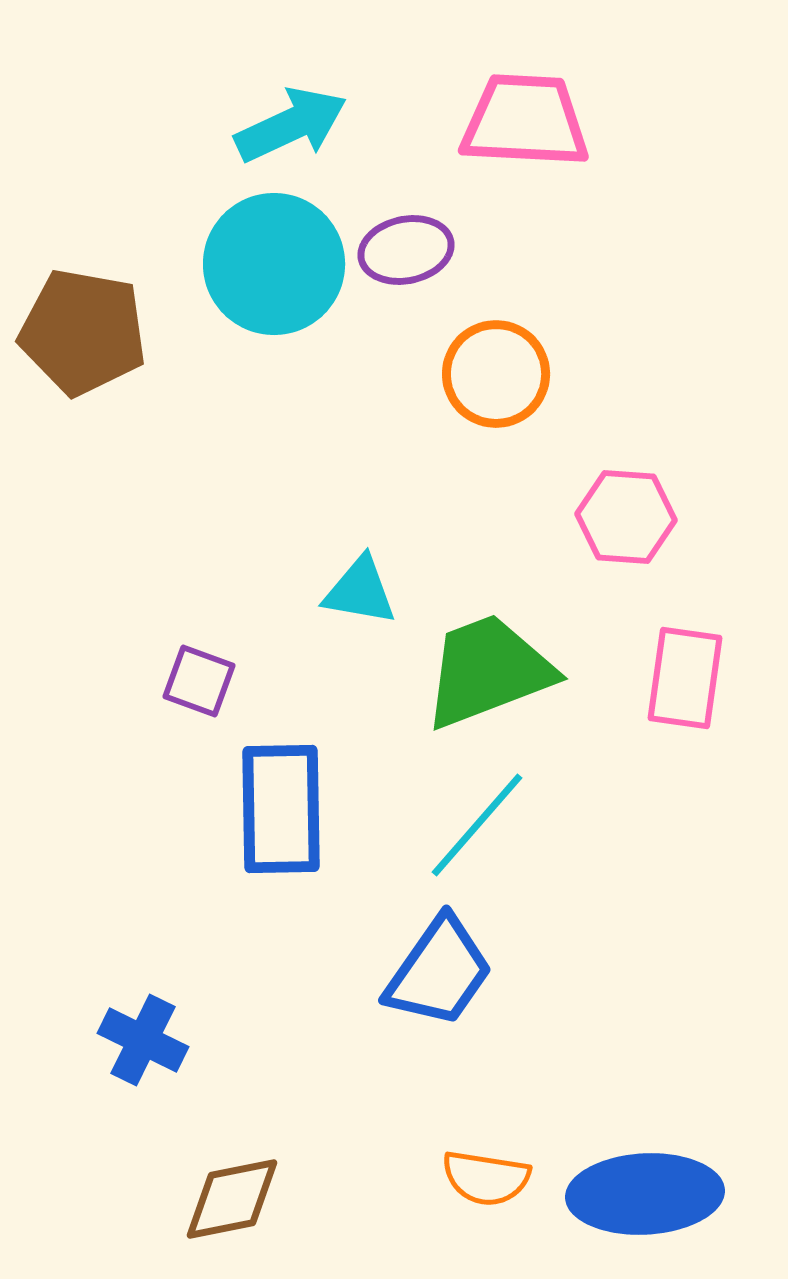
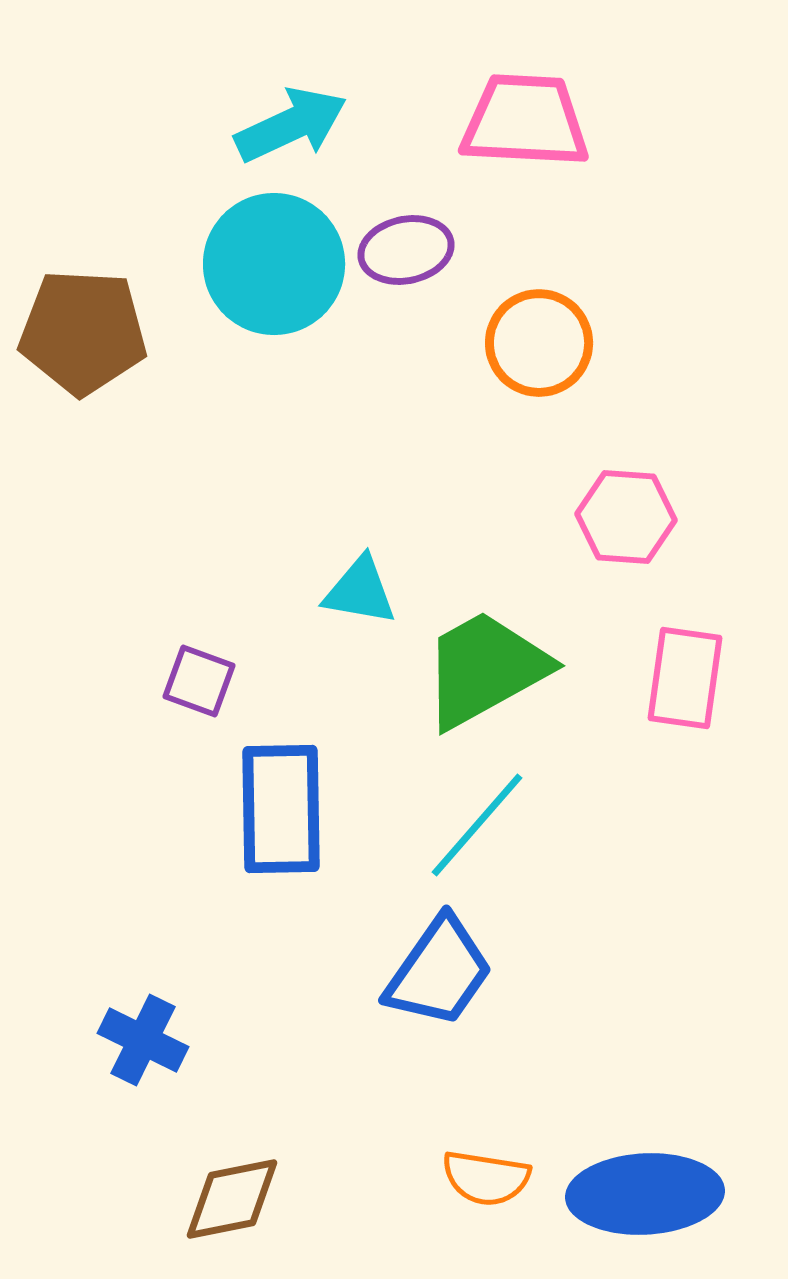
brown pentagon: rotated 7 degrees counterclockwise
orange circle: moved 43 px right, 31 px up
green trapezoid: moved 3 px left, 2 px up; rotated 8 degrees counterclockwise
